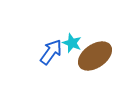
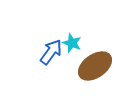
brown ellipse: moved 10 px down
